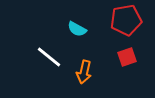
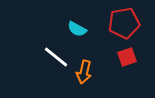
red pentagon: moved 2 px left, 3 px down
white line: moved 7 px right
